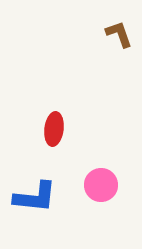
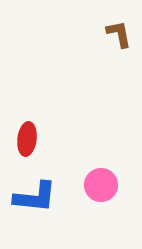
brown L-shape: rotated 8 degrees clockwise
red ellipse: moved 27 px left, 10 px down
